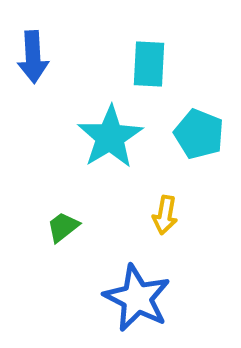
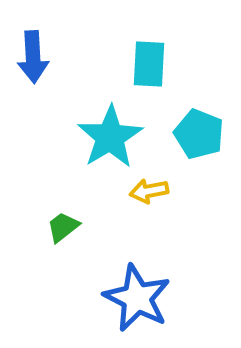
yellow arrow: moved 16 px left, 24 px up; rotated 69 degrees clockwise
